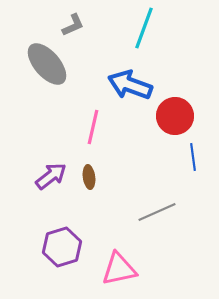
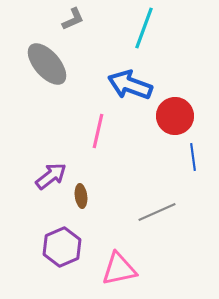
gray L-shape: moved 6 px up
pink line: moved 5 px right, 4 px down
brown ellipse: moved 8 px left, 19 px down
purple hexagon: rotated 6 degrees counterclockwise
